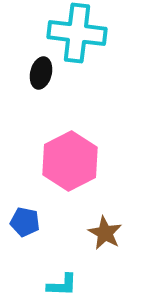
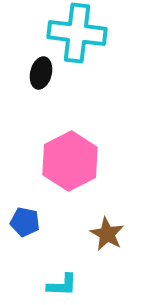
brown star: moved 2 px right, 1 px down
